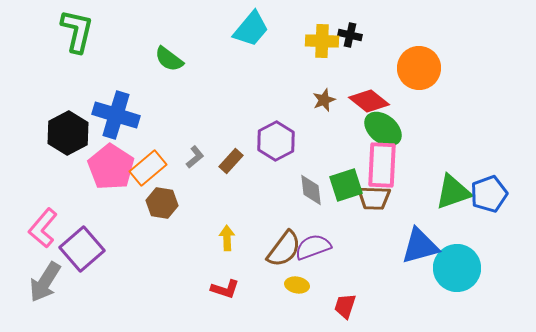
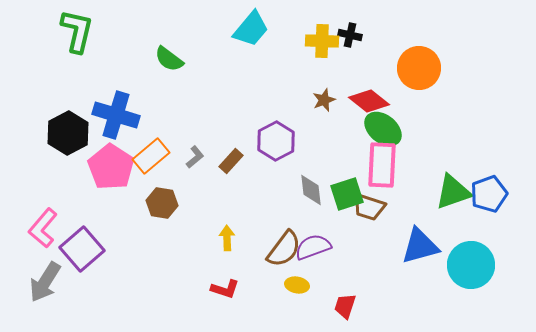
orange rectangle: moved 3 px right, 12 px up
green square: moved 1 px right, 9 px down
brown trapezoid: moved 5 px left, 9 px down; rotated 16 degrees clockwise
cyan circle: moved 14 px right, 3 px up
